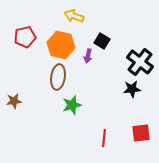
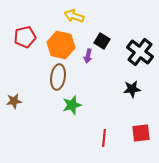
black cross: moved 10 px up
